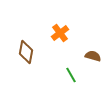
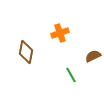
orange cross: rotated 18 degrees clockwise
brown semicircle: rotated 42 degrees counterclockwise
